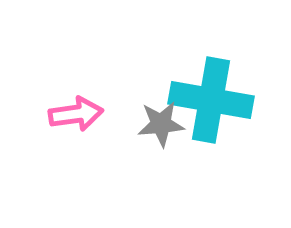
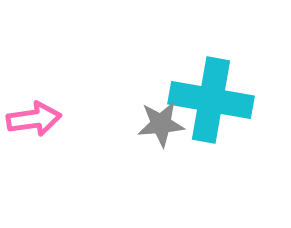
pink arrow: moved 42 px left, 5 px down
